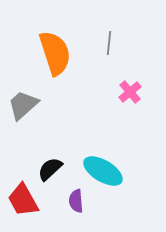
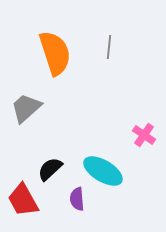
gray line: moved 4 px down
pink cross: moved 14 px right, 43 px down; rotated 15 degrees counterclockwise
gray trapezoid: moved 3 px right, 3 px down
purple semicircle: moved 1 px right, 2 px up
